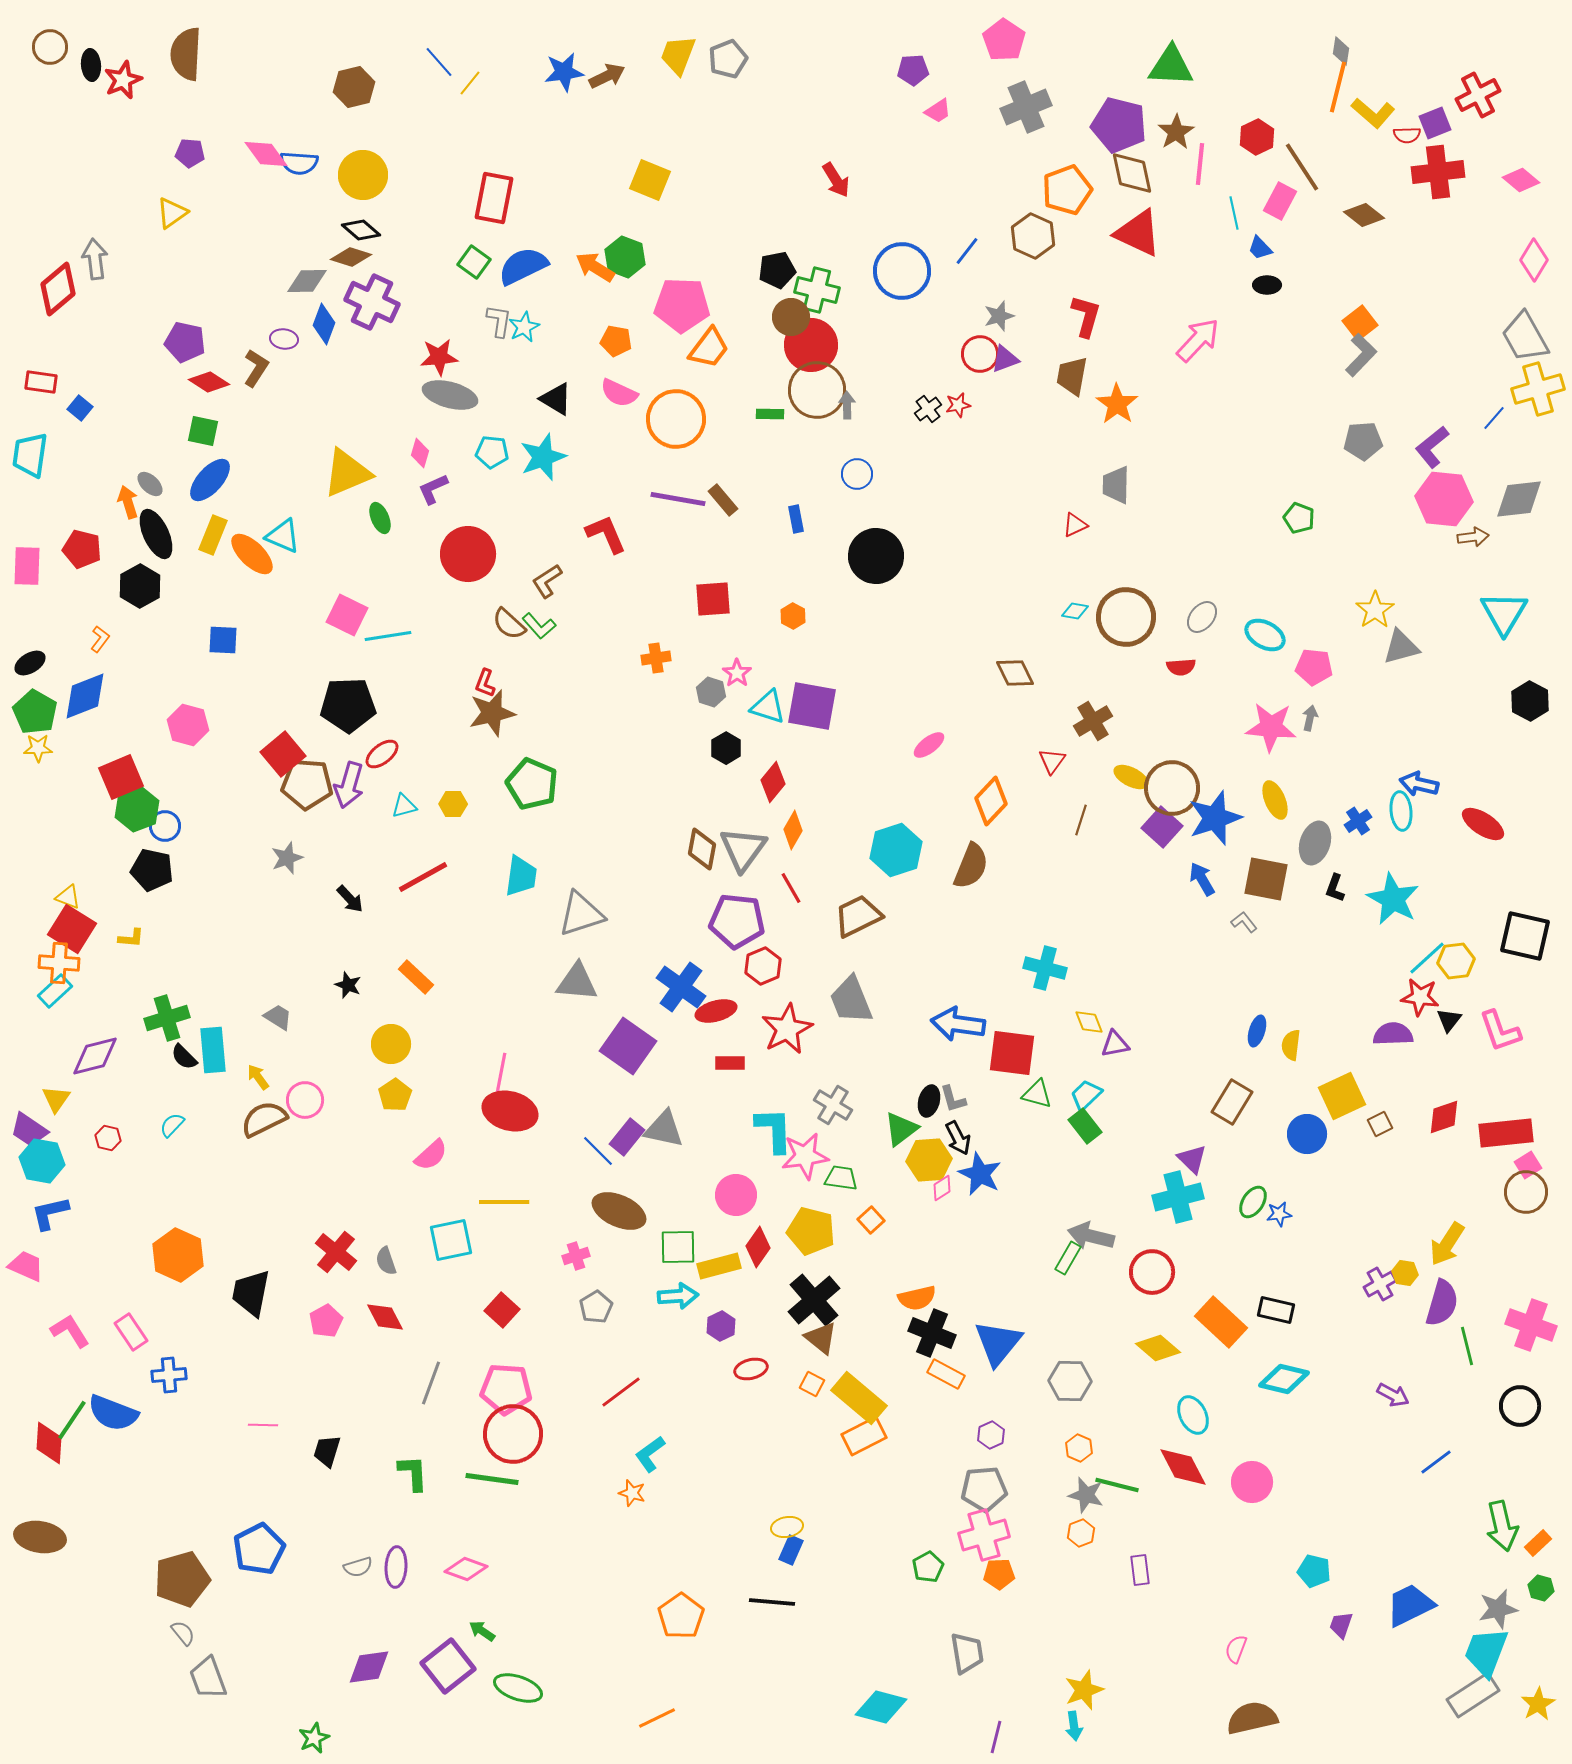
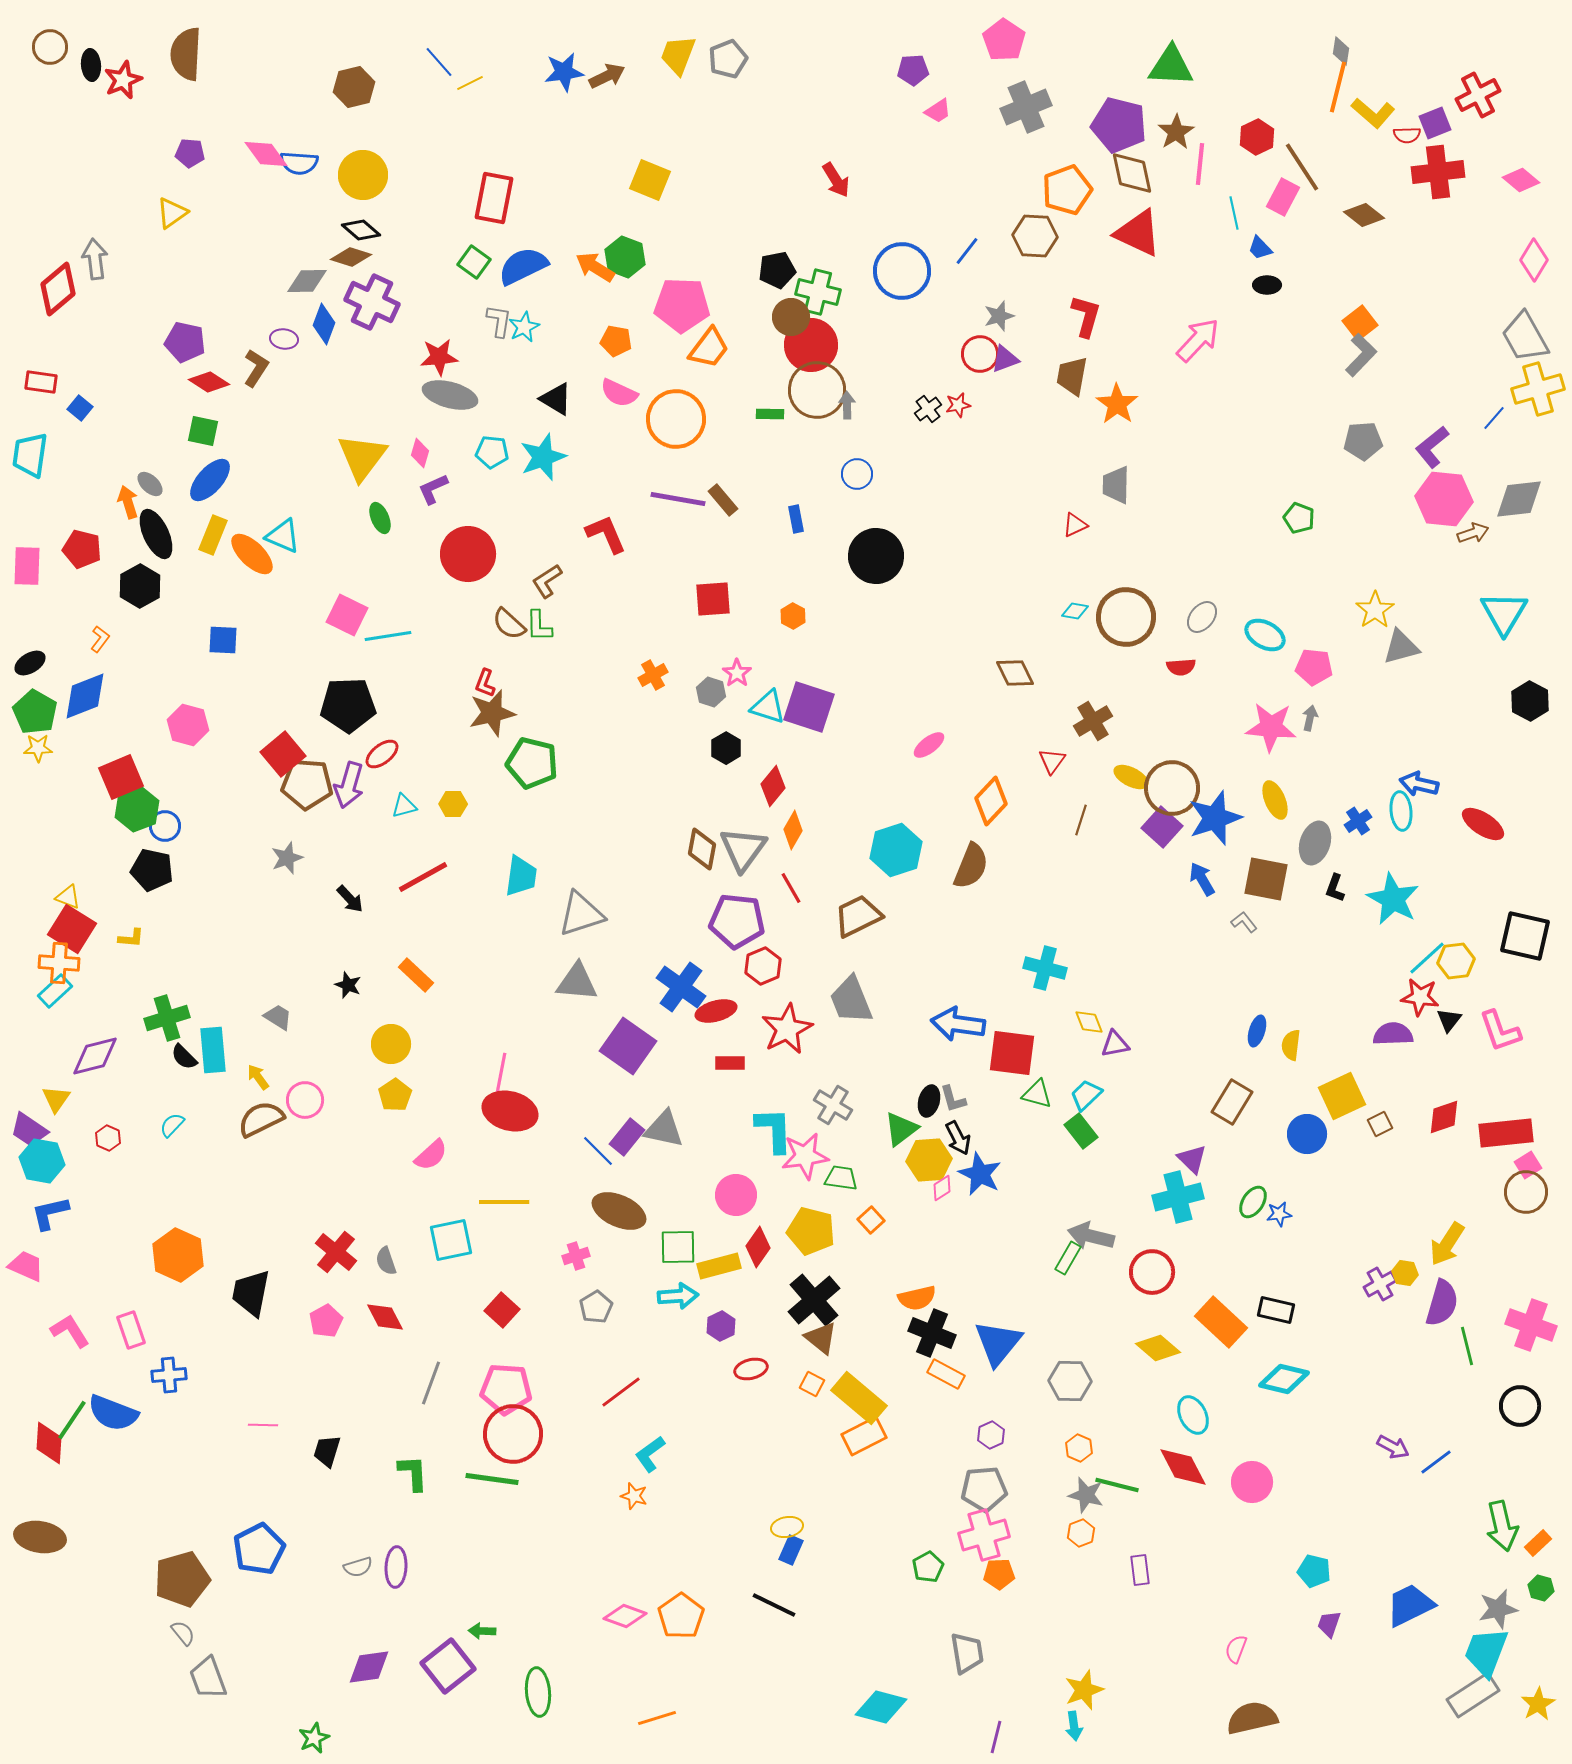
yellow line at (470, 83): rotated 24 degrees clockwise
pink rectangle at (1280, 201): moved 3 px right, 4 px up
brown hexagon at (1033, 236): moved 2 px right; rotated 21 degrees counterclockwise
green cross at (817, 290): moved 1 px right, 2 px down
yellow triangle at (347, 473): moved 15 px right, 16 px up; rotated 30 degrees counterclockwise
brown arrow at (1473, 537): moved 4 px up; rotated 12 degrees counterclockwise
green L-shape at (539, 626): rotated 40 degrees clockwise
orange cross at (656, 658): moved 3 px left, 17 px down; rotated 20 degrees counterclockwise
purple square at (812, 706): moved 3 px left, 1 px down; rotated 8 degrees clockwise
red diamond at (773, 782): moved 4 px down
green pentagon at (532, 784): moved 21 px up; rotated 9 degrees counterclockwise
orange rectangle at (416, 977): moved 2 px up
brown semicircle at (264, 1119): moved 3 px left
green rectangle at (1085, 1126): moved 4 px left, 5 px down
red hexagon at (108, 1138): rotated 10 degrees clockwise
pink rectangle at (131, 1332): moved 2 px up; rotated 15 degrees clockwise
purple arrow at (1393, 1395): moved 52 px down
orange star at (632, 1493): moved 2 px right, 3 px down
pink diamond at (466, 1569): moved 159 px right, 47 px down
black line at (772, 1602): moved 2 px right, 3 px down; rotated 21 degrees clockwise
purple trapezoid at (1341, 1625): moved 12 px left, 1 px up
green arrow at (482, 1631): rotated 32 degrees counterclockwise
green ellipse at (518, 1688): moved 20 px right, 4 px down; rotated 66 degrees clockwise
orange line at (657, 1718): rotated 9 degrees clockwise
